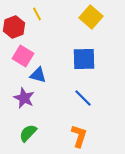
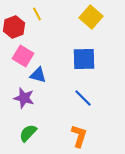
purple star: rotated 10 degrees counterclockwise
